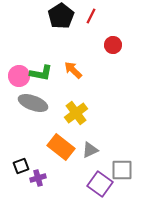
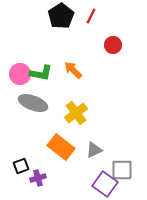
pink circle: moved 1 px right, 2 px up
gray triangle: moved 4 px right
purple square: moved 5 px right
